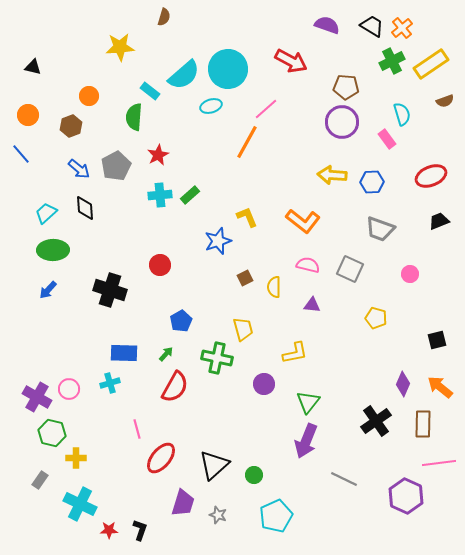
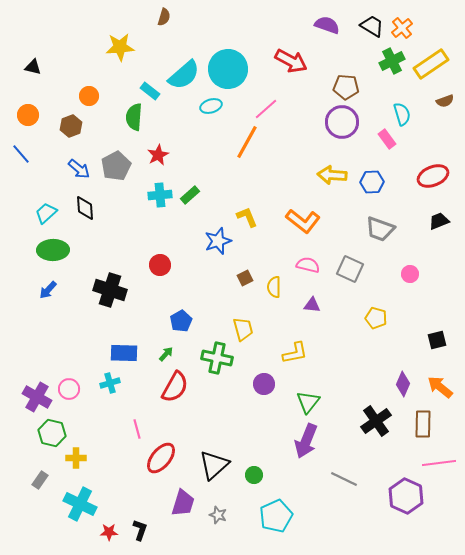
red ellipse at (431, 176): moved 2 px right
red star at (109, 530): moved 2 px down
